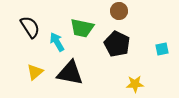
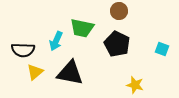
black semicircle: moved 7 px left, 23 px down; rotated 125 degrees clockwise
cyan arrow: moved 1 px left, 1 px up; rotated 126 degrees counterclockwise
cyan square: rotated 32 degrees clockwise
yellow star: moved 1 px down; rotated 18 degrees clockwise
